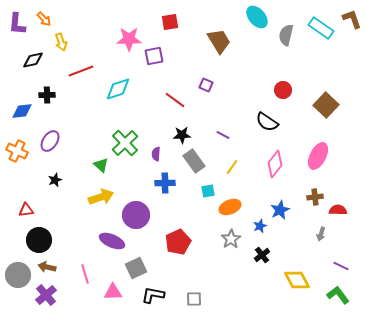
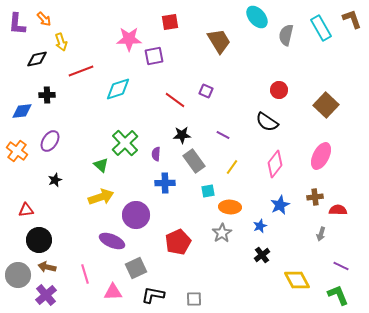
cyan rectangle at (321, 28): rotated 25 degrees clockwise
black diamond at (33, 60): moved 4 px right, 1 px up
purple square at (206, 85): moved 6 px down
red circle at (283, 90): moved 4 px left
orange cross at (17, 151): rotated 10 degrees clockwise
pink ellipse at (318, 156): moved 3 px right
orange ellipse at (230, 207): rotated 25 degrees clockwise
blue star at (280, 210): moved 5 px up
gray star at (231, 239): moved 9 px left, 6 px up
green L-shape at (338, 295): rotated 15 degrees clockwise
